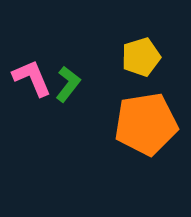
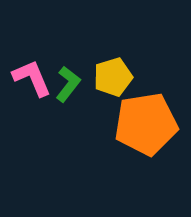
yellow pentagon: moved 28 px left, 20 px down
